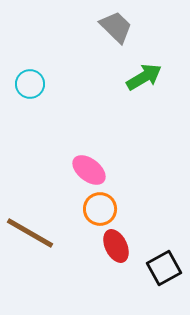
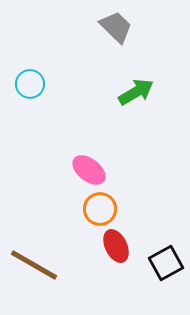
green arrow: moved 8 px left, 15 px down
brown line: moved 4 px right, 32 px down
black square: moved 2 px right, 5 px up
